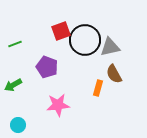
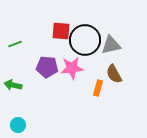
red square: rotated 24 degrees clockwise
gray triangle: moved 1 px right, 2 px up
purple pentagon: rotated 15 degrees counterclockwise
green arrow: rotated 42 degrees clockwise
pink star: moved 14 px right, 37 px up
